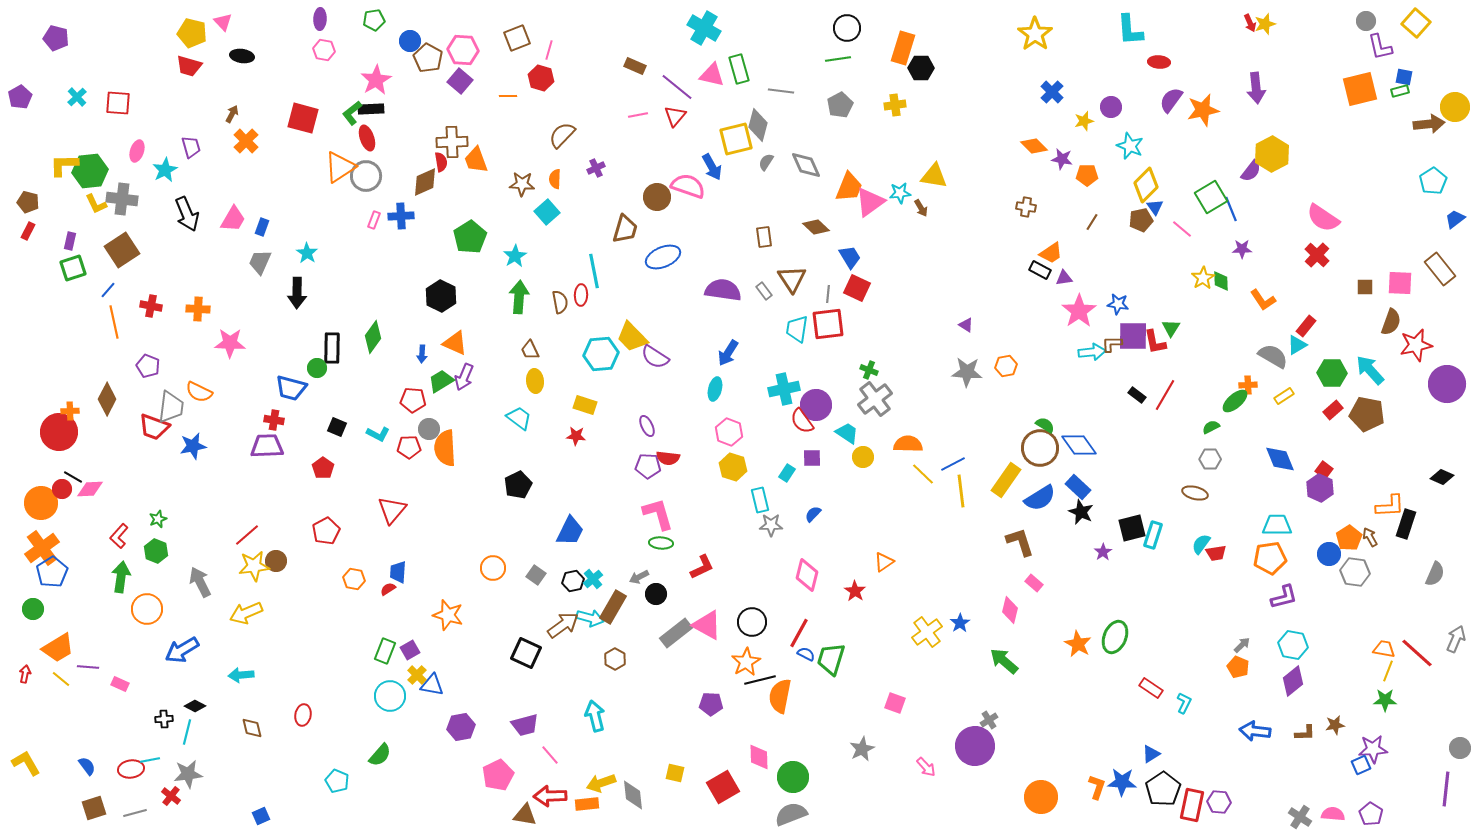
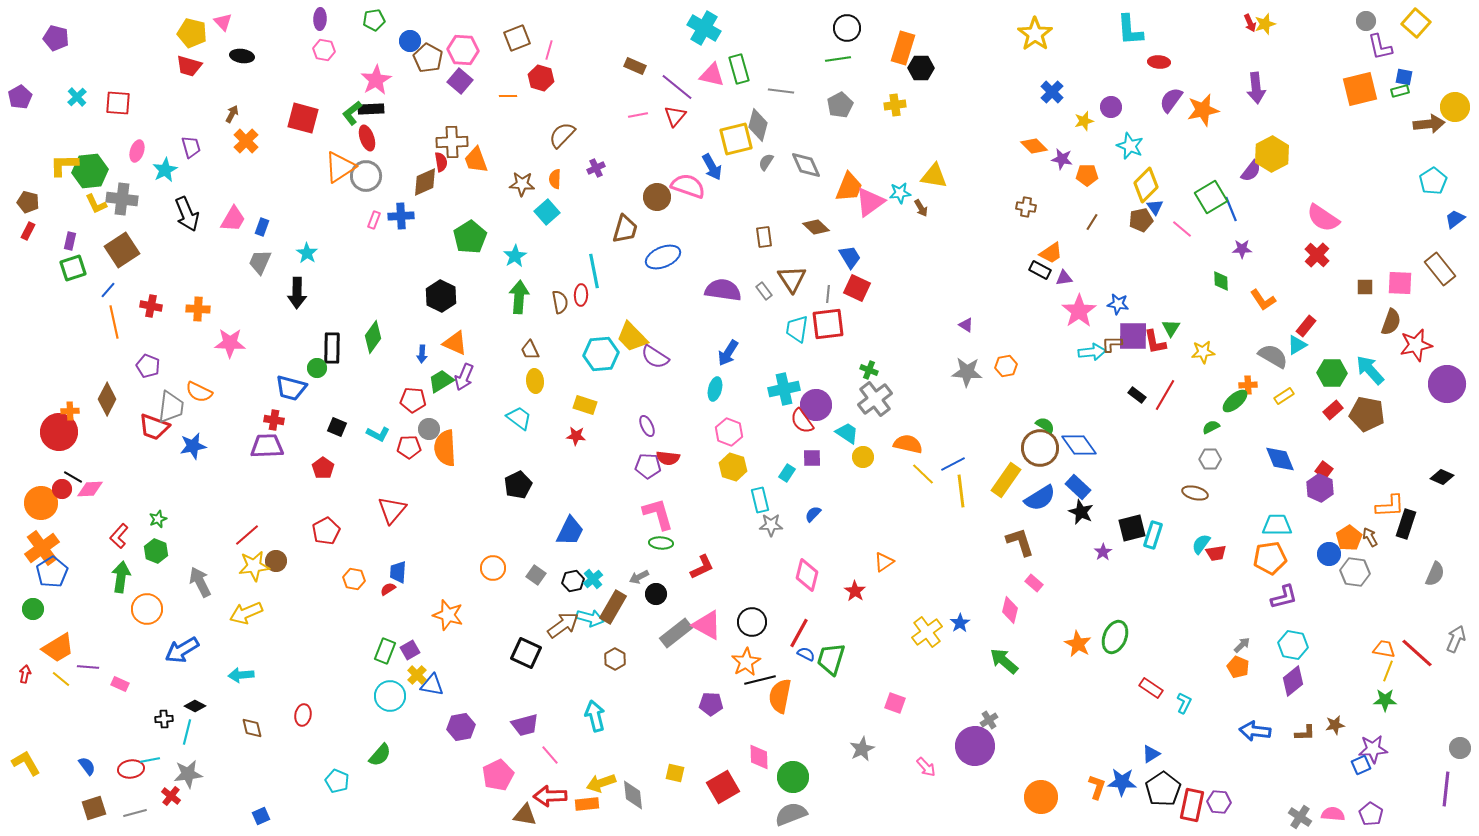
yellow star at (1203, 278): moved 74 px down; rotated 25 degrees clockwise
orange semicircle at (908, 444): rotated 12 degrees clockwise
